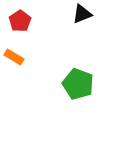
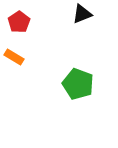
red pentagon: moved 1 px left, 1 px down
